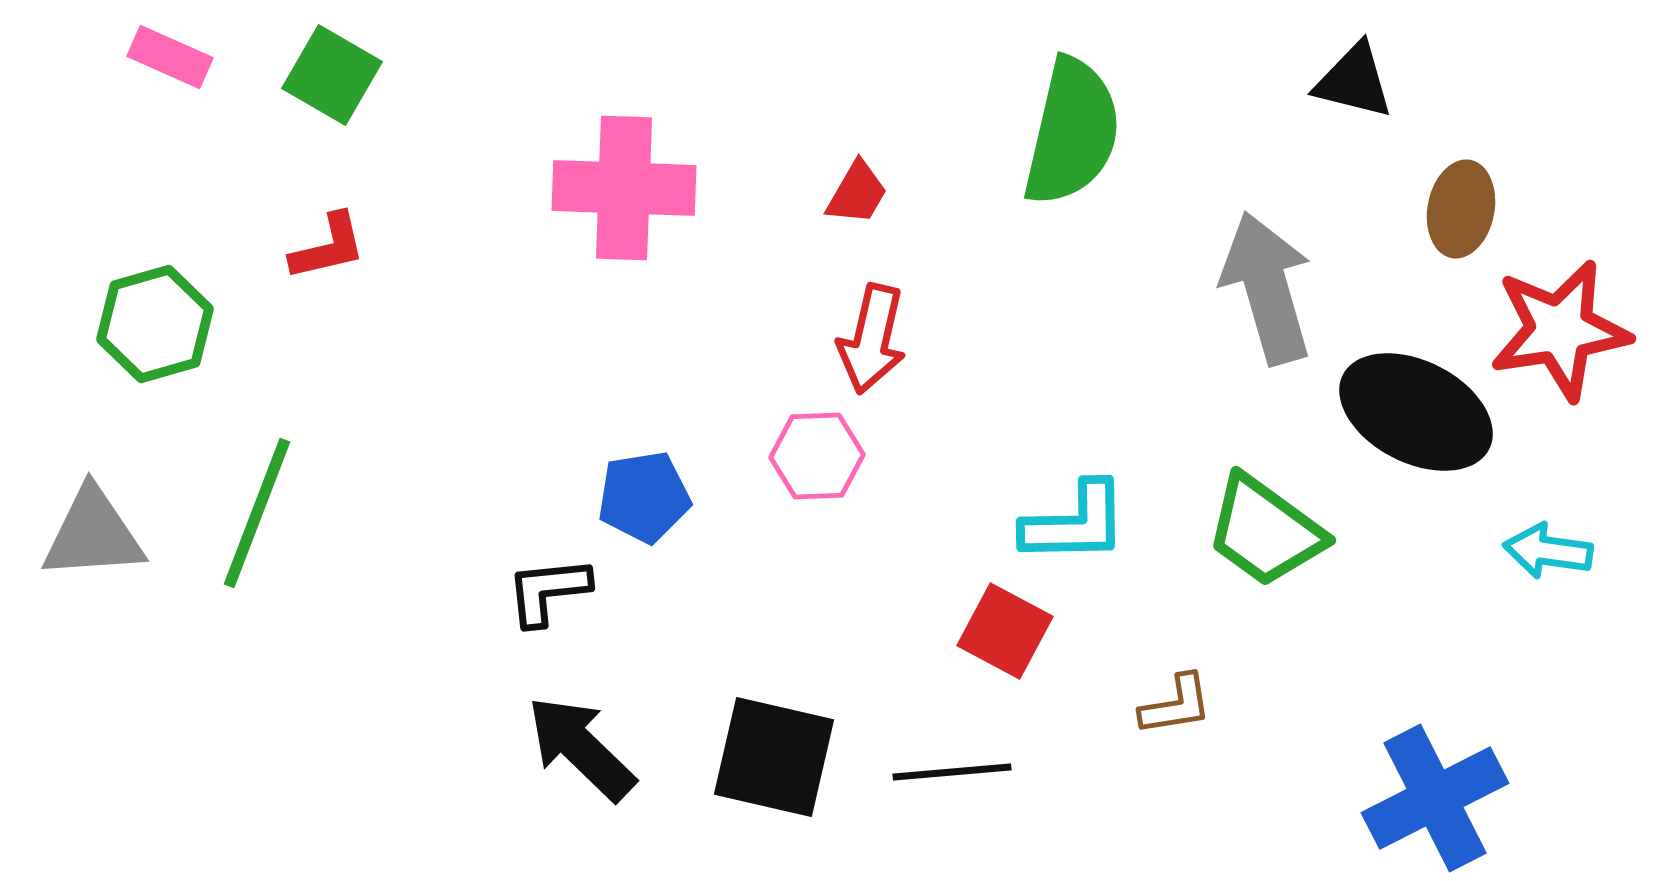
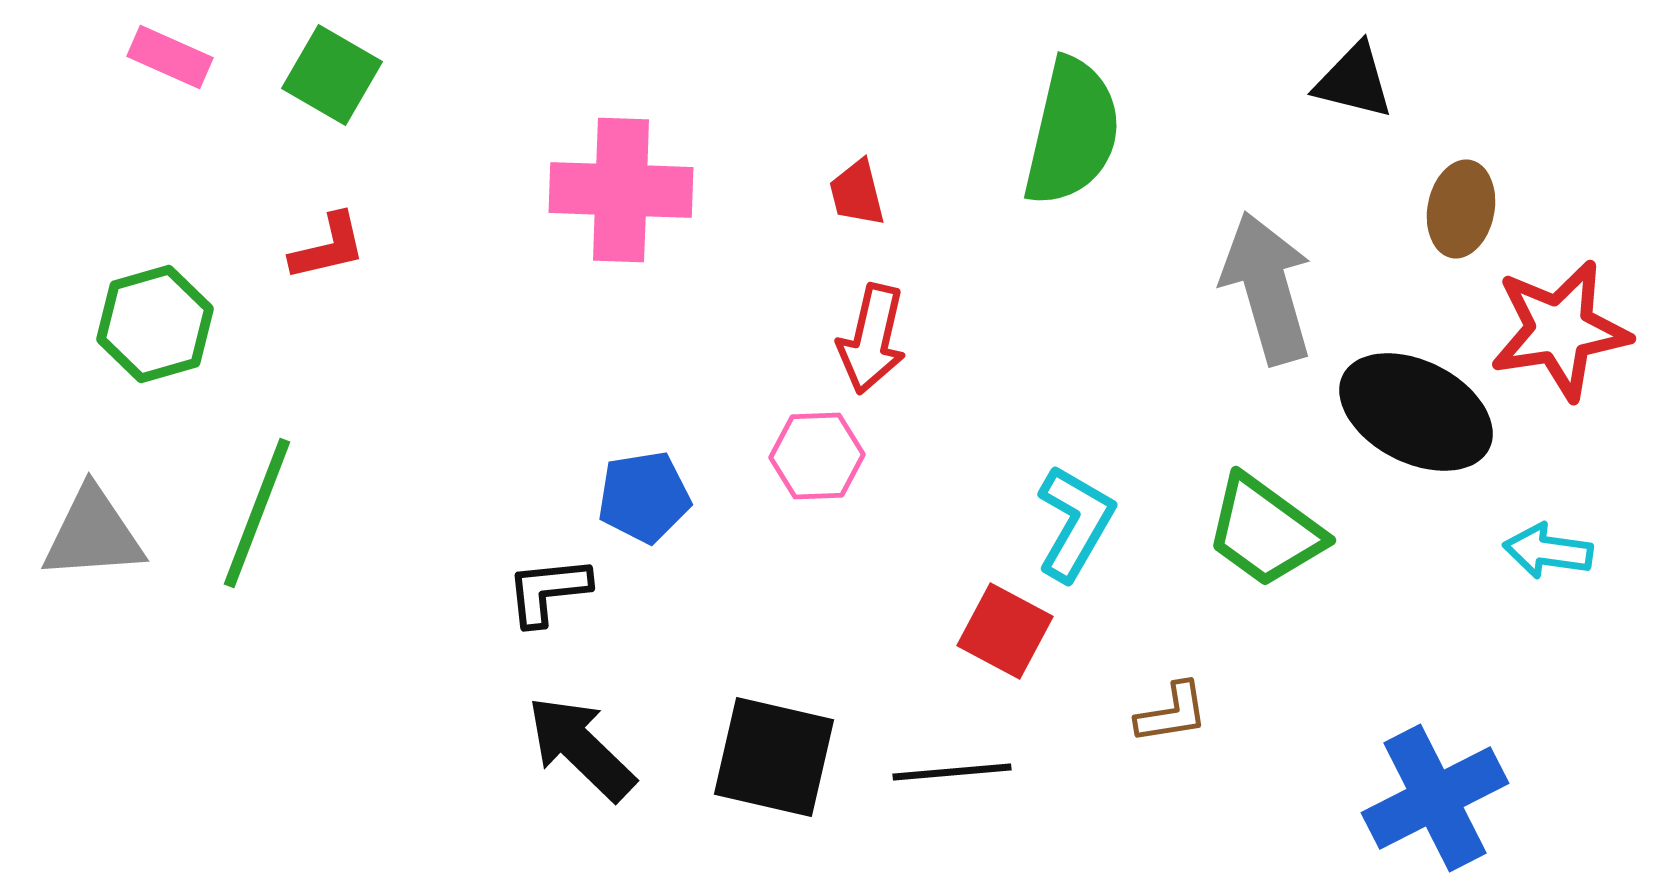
pink cross: moved 3 px left, 2 px down
red trapezoid: rotated 136 degrees clockwise
cyan L-shape: rotated 59 degrees counterclockwise
brown L-shape: moved 4 px left, 8 px down
